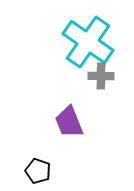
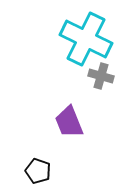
cyan cross: moved 2 px left, 3 px up; rotated 9 degrees counterclockwise
gray cross: rotated 15 degrees clockwise
